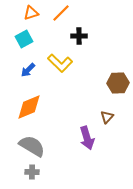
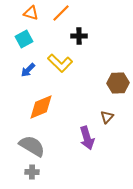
orange triangle: rotated 35 degrees clockwise
orange diamond: moved 12 px right
